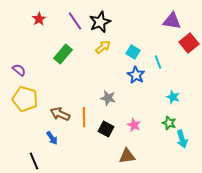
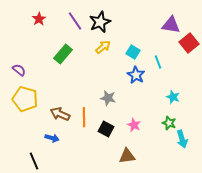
purple triangle: moved 1 px left, 4 px down
blue arrow: rotated 40 degrees counterclockwise
